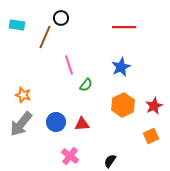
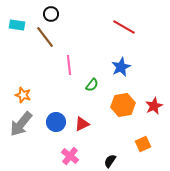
black circle: moved 10 px left, 4 px up
red line: rotated 30 degrees clockwise
brown line: rotated 60 degrees counterclockwise
pink line: rotated 12 degrees clockwise
green semicircle: moved 6 px right
orange hexagon: rotated 15 degrees clockwise
red triangle: rotated 21 degrees counterclockwise
orange square: moved 8 px left, 8 px down
